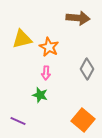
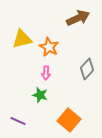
brown arrow: rotated 30 degrees counterclockwise
gray diamond: rotated 15 degrees clockwise
orange square: moved 14 px left
